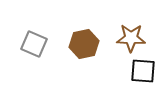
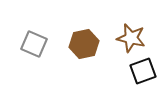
brown star: rotated 12 degrees clockwise
black square: rotated 24 degrees counterclockwise
